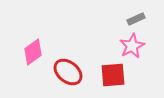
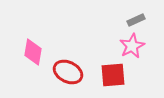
gray rectangle: moved 1 px down
pink diamond: rotated 44 degrees counterclockwise
red ellipse: rotated 12 degrees counterclockwise
